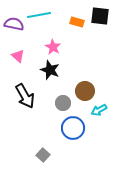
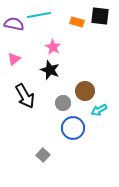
pink triangle: moved 4 px left, 3 px down; rotated 40 degrees clockwise
